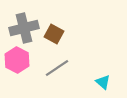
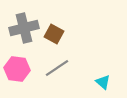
pink hexagon: moved 9 px down; rotated 20 degrees counterclockwise
